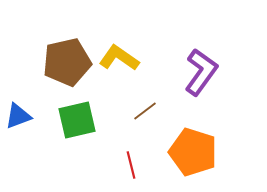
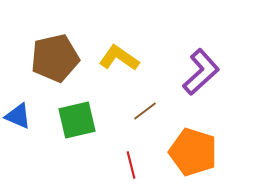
brown pentagon: moved 12 px left, 4 px up
purple L-shape: rotated 12 degrees clockwise
blue triangle: rotated 44 degrees clockwise
